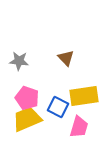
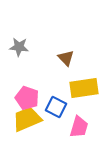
gray star: moved 14 px up
yellow rectangle: moved 8 px up
blue square: moved 2 px left
